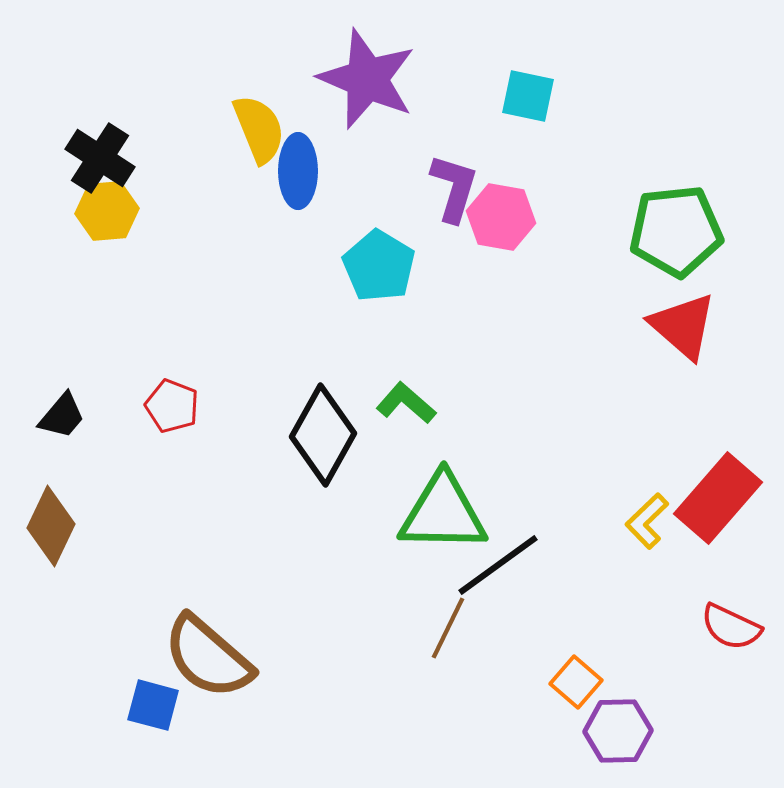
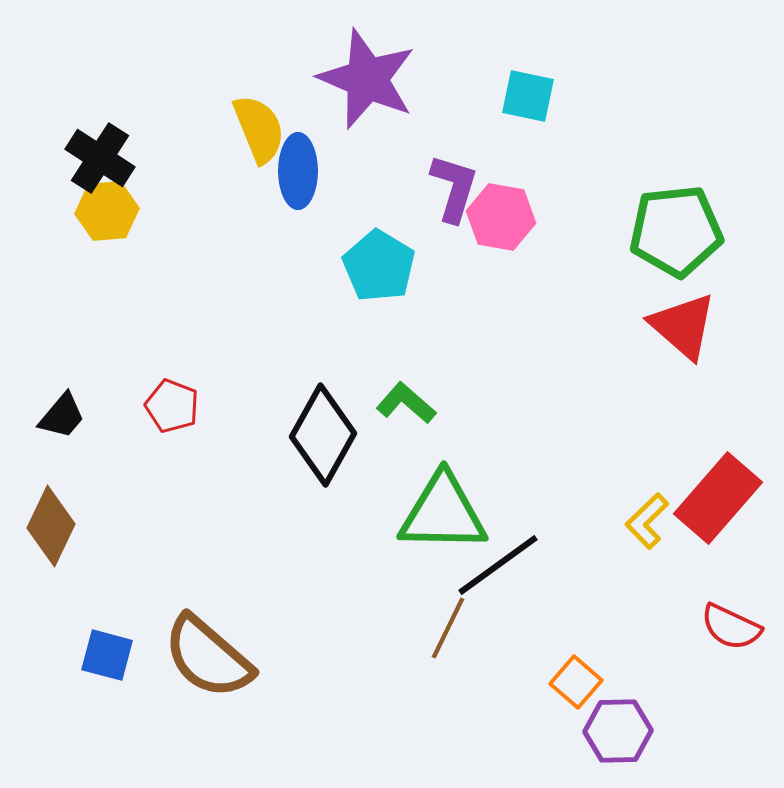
blue square: moved 46 px left, 50 px up
